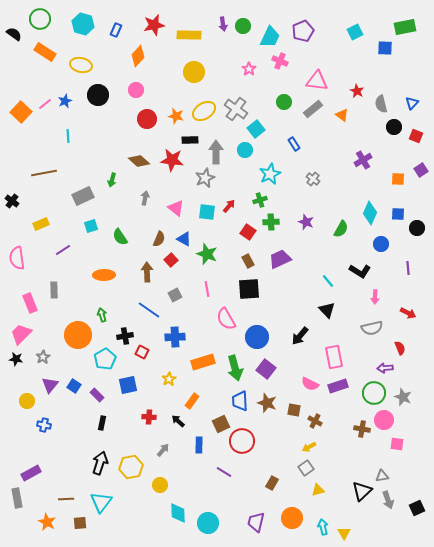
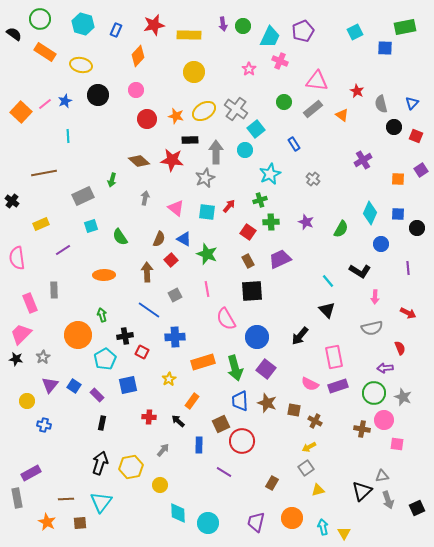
black square at (249, 289): moved 3 px right, 2 px down
